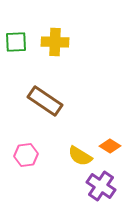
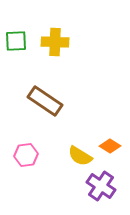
green square: moved 1 px up
